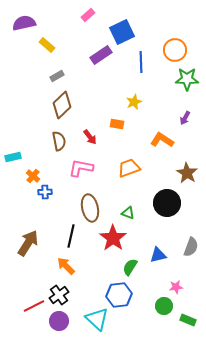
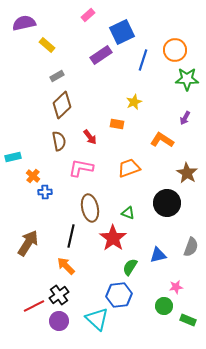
blue line: moved 2 px right, 2 px up; rotated 20 degrees clockwise
